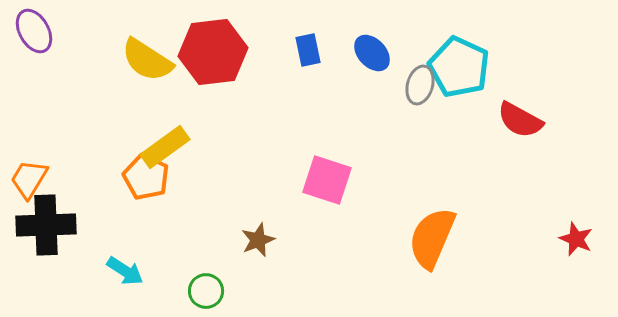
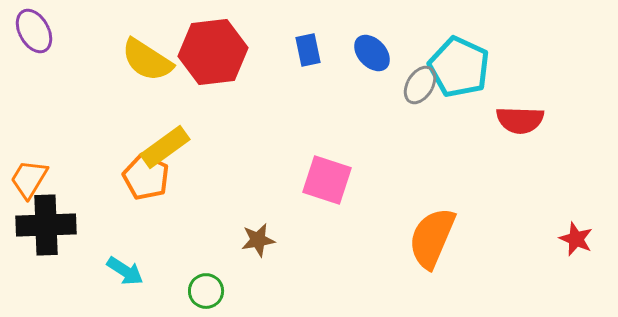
gray ellipse: rotated 15 degrees clockwise
red semicircle: rotated 27 degrees counterclockwise
brown star: rotated 12 degrees clockwise
